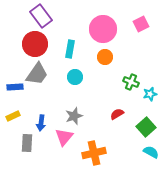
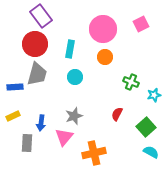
gray trapezoid: rotated 20 degrees counterclockwise
cyan star: moved 4 px right, 1 px down
red semicircle: rotated 32 degrees counterclockwise
